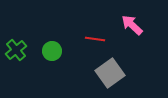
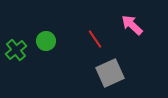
red line: rotated 48 degrees clockwise
green circle: moved 6 px left, 10 px up
gray square: rotated 12 degrees clockwise
